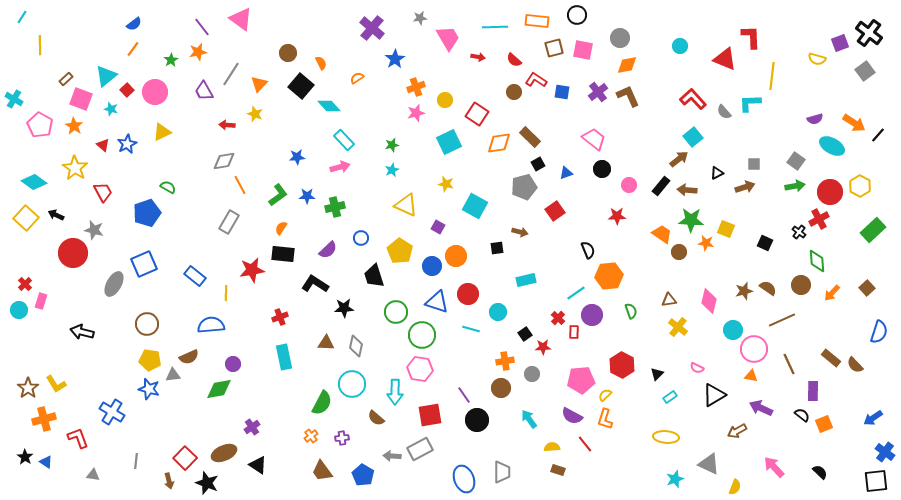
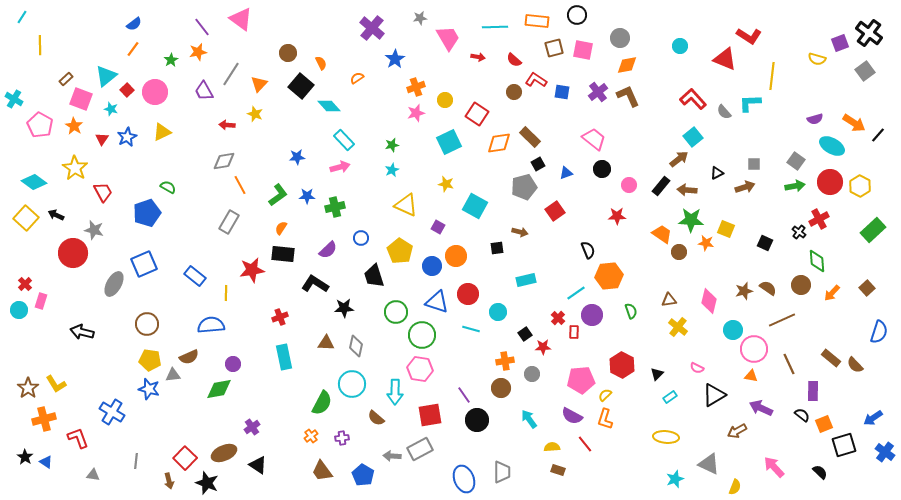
red L-shape at (751, 37): moved 2 px left, 1 px up; rotated 125 degrees clockwise
blue star at (127, 144): moved 7 px up
red triangle at (103, 145): moved 1 px left, 6 px up; rotated 24 degrees clockwise
red circle at (830, 192): moved 10 px up
black square at (876, 481): moved 32 px left, 36 px up; rotated 10 degrees counterclockwise
